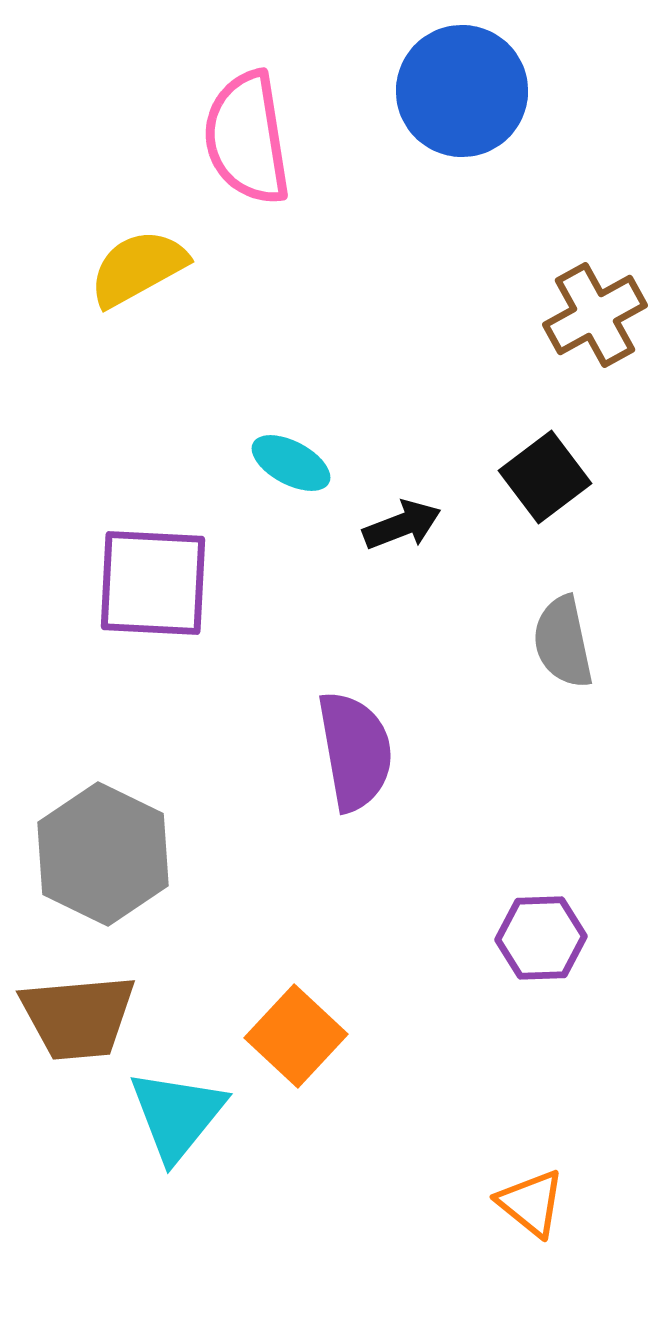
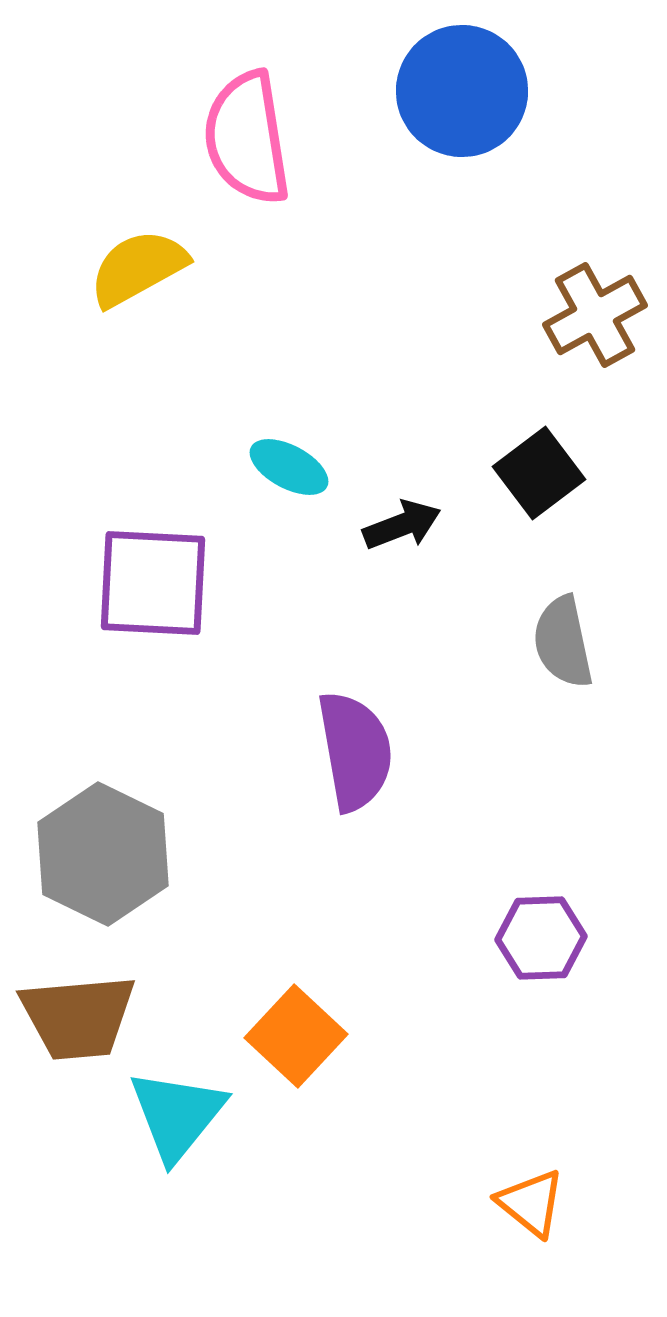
cyan ellipse: moved 2 px left, 4 px down
black square: moved 6 px left, 4 px up
